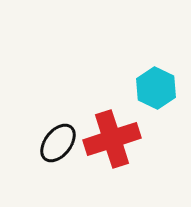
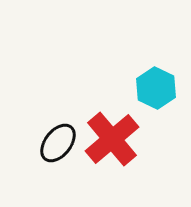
red cross: rotated 22 degrees counterclockwise
